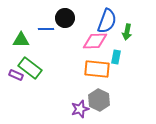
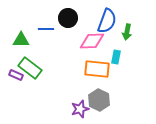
black circle: moved 3 px right
pink diamond: moved 3 px left
